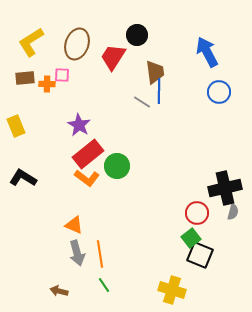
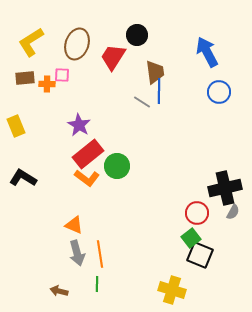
gray semicircle: rotated 14 degrees clockwise
green line: moved 7 px left, 1 px up; rotated 35 degrees clockwise
